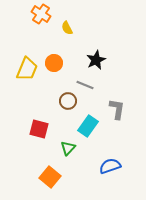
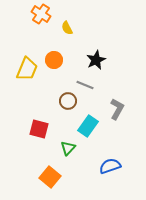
orange circle: moved 3 px up
gray L-shape: rotated 20 degrees clockwise
